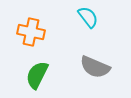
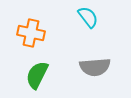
orange cross: moved 1 px down
gray semicircle: rotated 28 degrees counterclockwise
